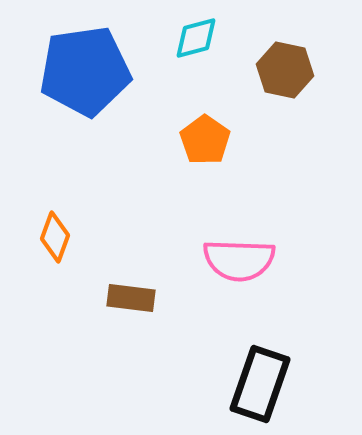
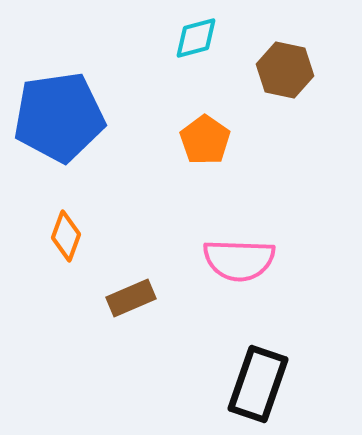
blue pentagon: moved 26 px left, 46 px down
orange diamond: moved 11 px right, 1 px up
brown rectangle: rotated 30 degrees counterclockwise
black rectangle: moved 2 px left
